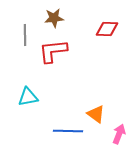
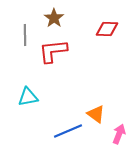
brown star: rotated 30 degrees counterclockwise
blue line: rotated 24 degrees counterclockwise
